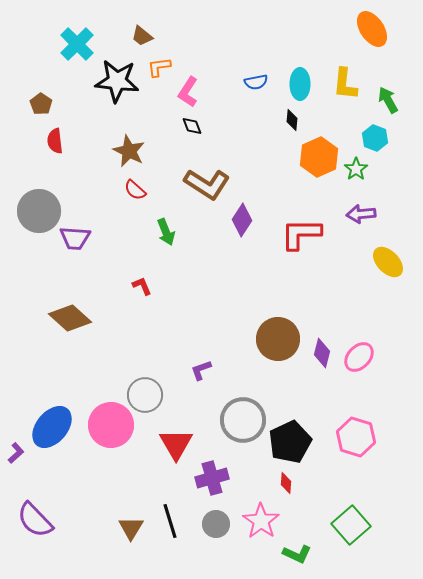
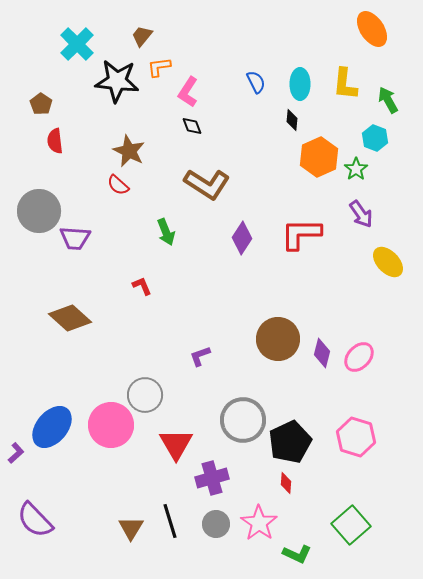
brown trapezoid at (142, 36): rotated 90 degrees clockwise
blue semicircle at (256, 82): rotated 105 degrees counterclockwise
red semicircle at (135, 190): moved 17 px left, 5 px up
purple arrow at (361, 214): rotated 120 degrees counterclockwise
purple diamond at (242, 220): moved 18 px down
purple L-shape at (201, 370): moved 1 px left, 14 px up
pink star at (261, 521): moved 2 px left, 2 px down
